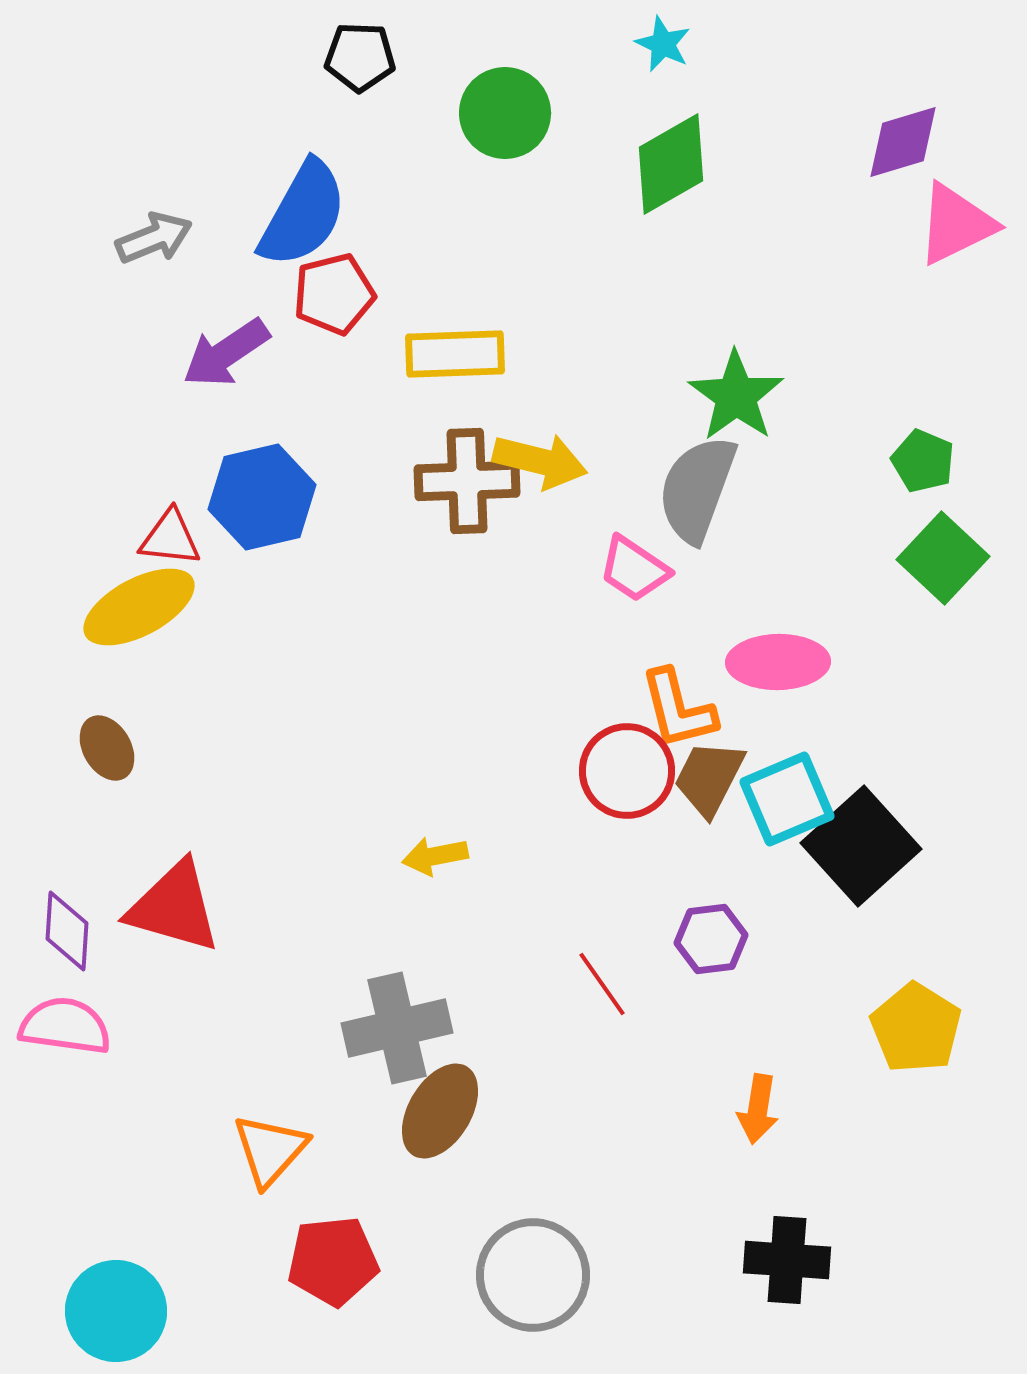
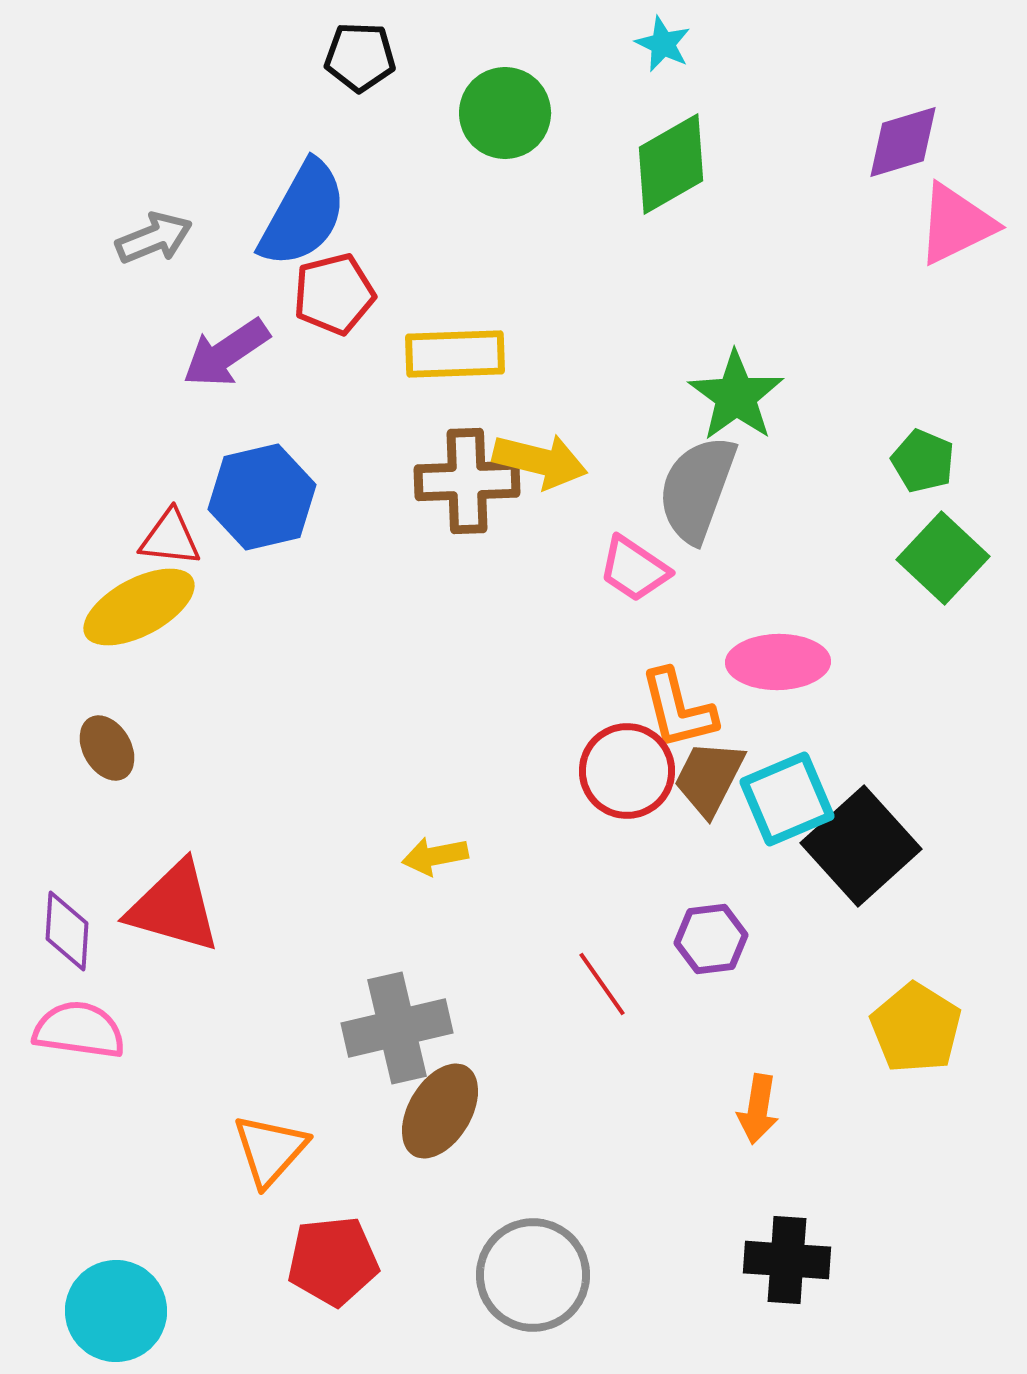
pink semicircle at (65, 1026): moved 14 px right, 4 px down
